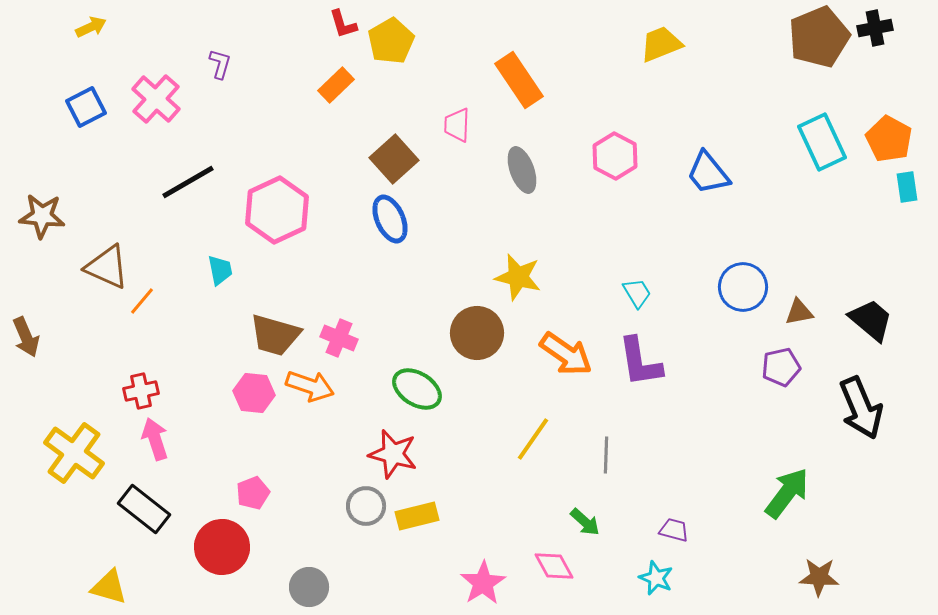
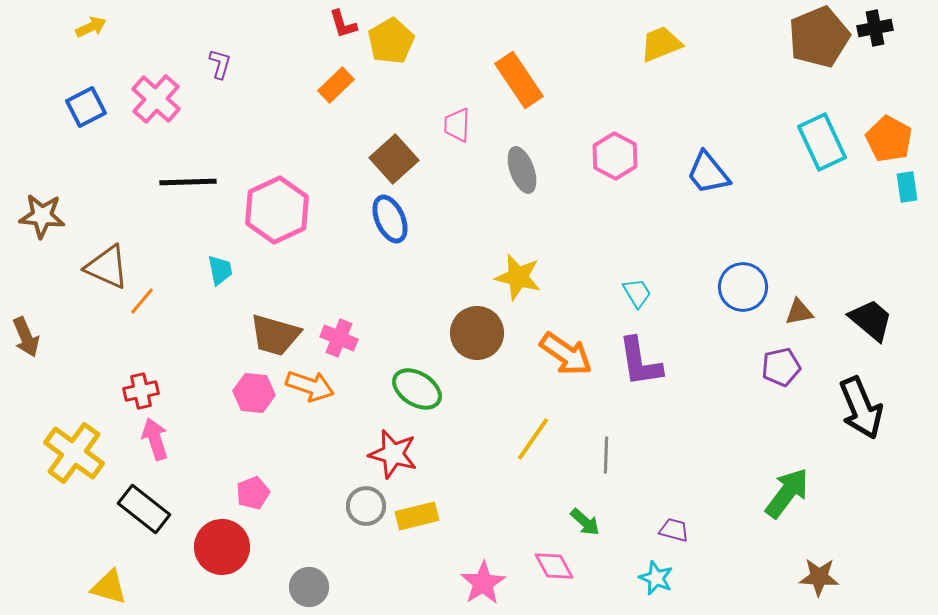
black line at (188, 182): rotated 28 degrees clockwise
